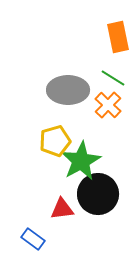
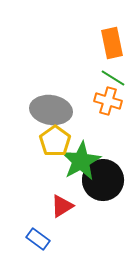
orange rectangle: moved 6 px left, 6 px down
gray ellipse: moved 17 px left, 20 px down; rotated 9 degrees clockwise
orange cross: moved 4 px up; rotated 28 degrees counterclockwise
yellow pentagon: rotated 20 degrees counterclockwise
black circle: moved 5 px right, 14 px up
red triangle: moved 3 px up; rotated 25 degrees counterclockwise
blue rectangle: moved 5 px right
